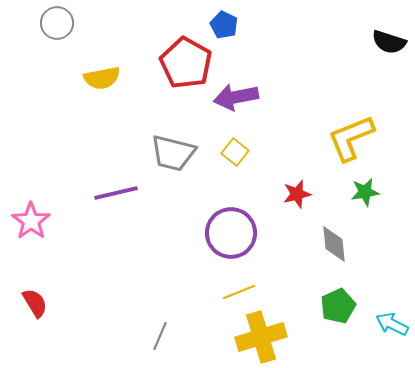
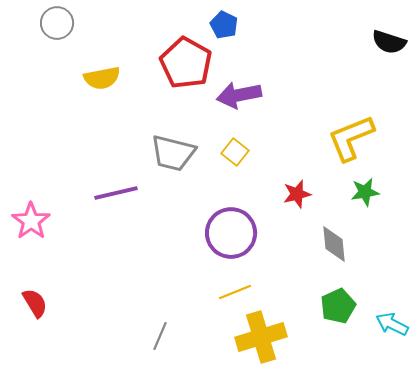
purple arrow: moved 3 px right, 2 px up
yellow line: moved 4 px left
